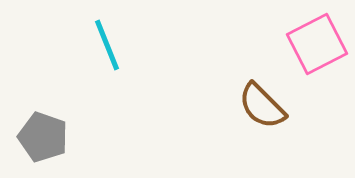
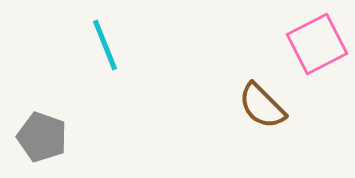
cyan line: moved 2 px left
gray pentagon: moved 1 px left
